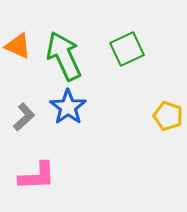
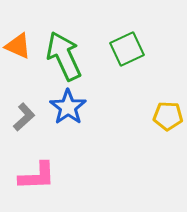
yellow pentagon: rotated 16 degrees counterclockwise
